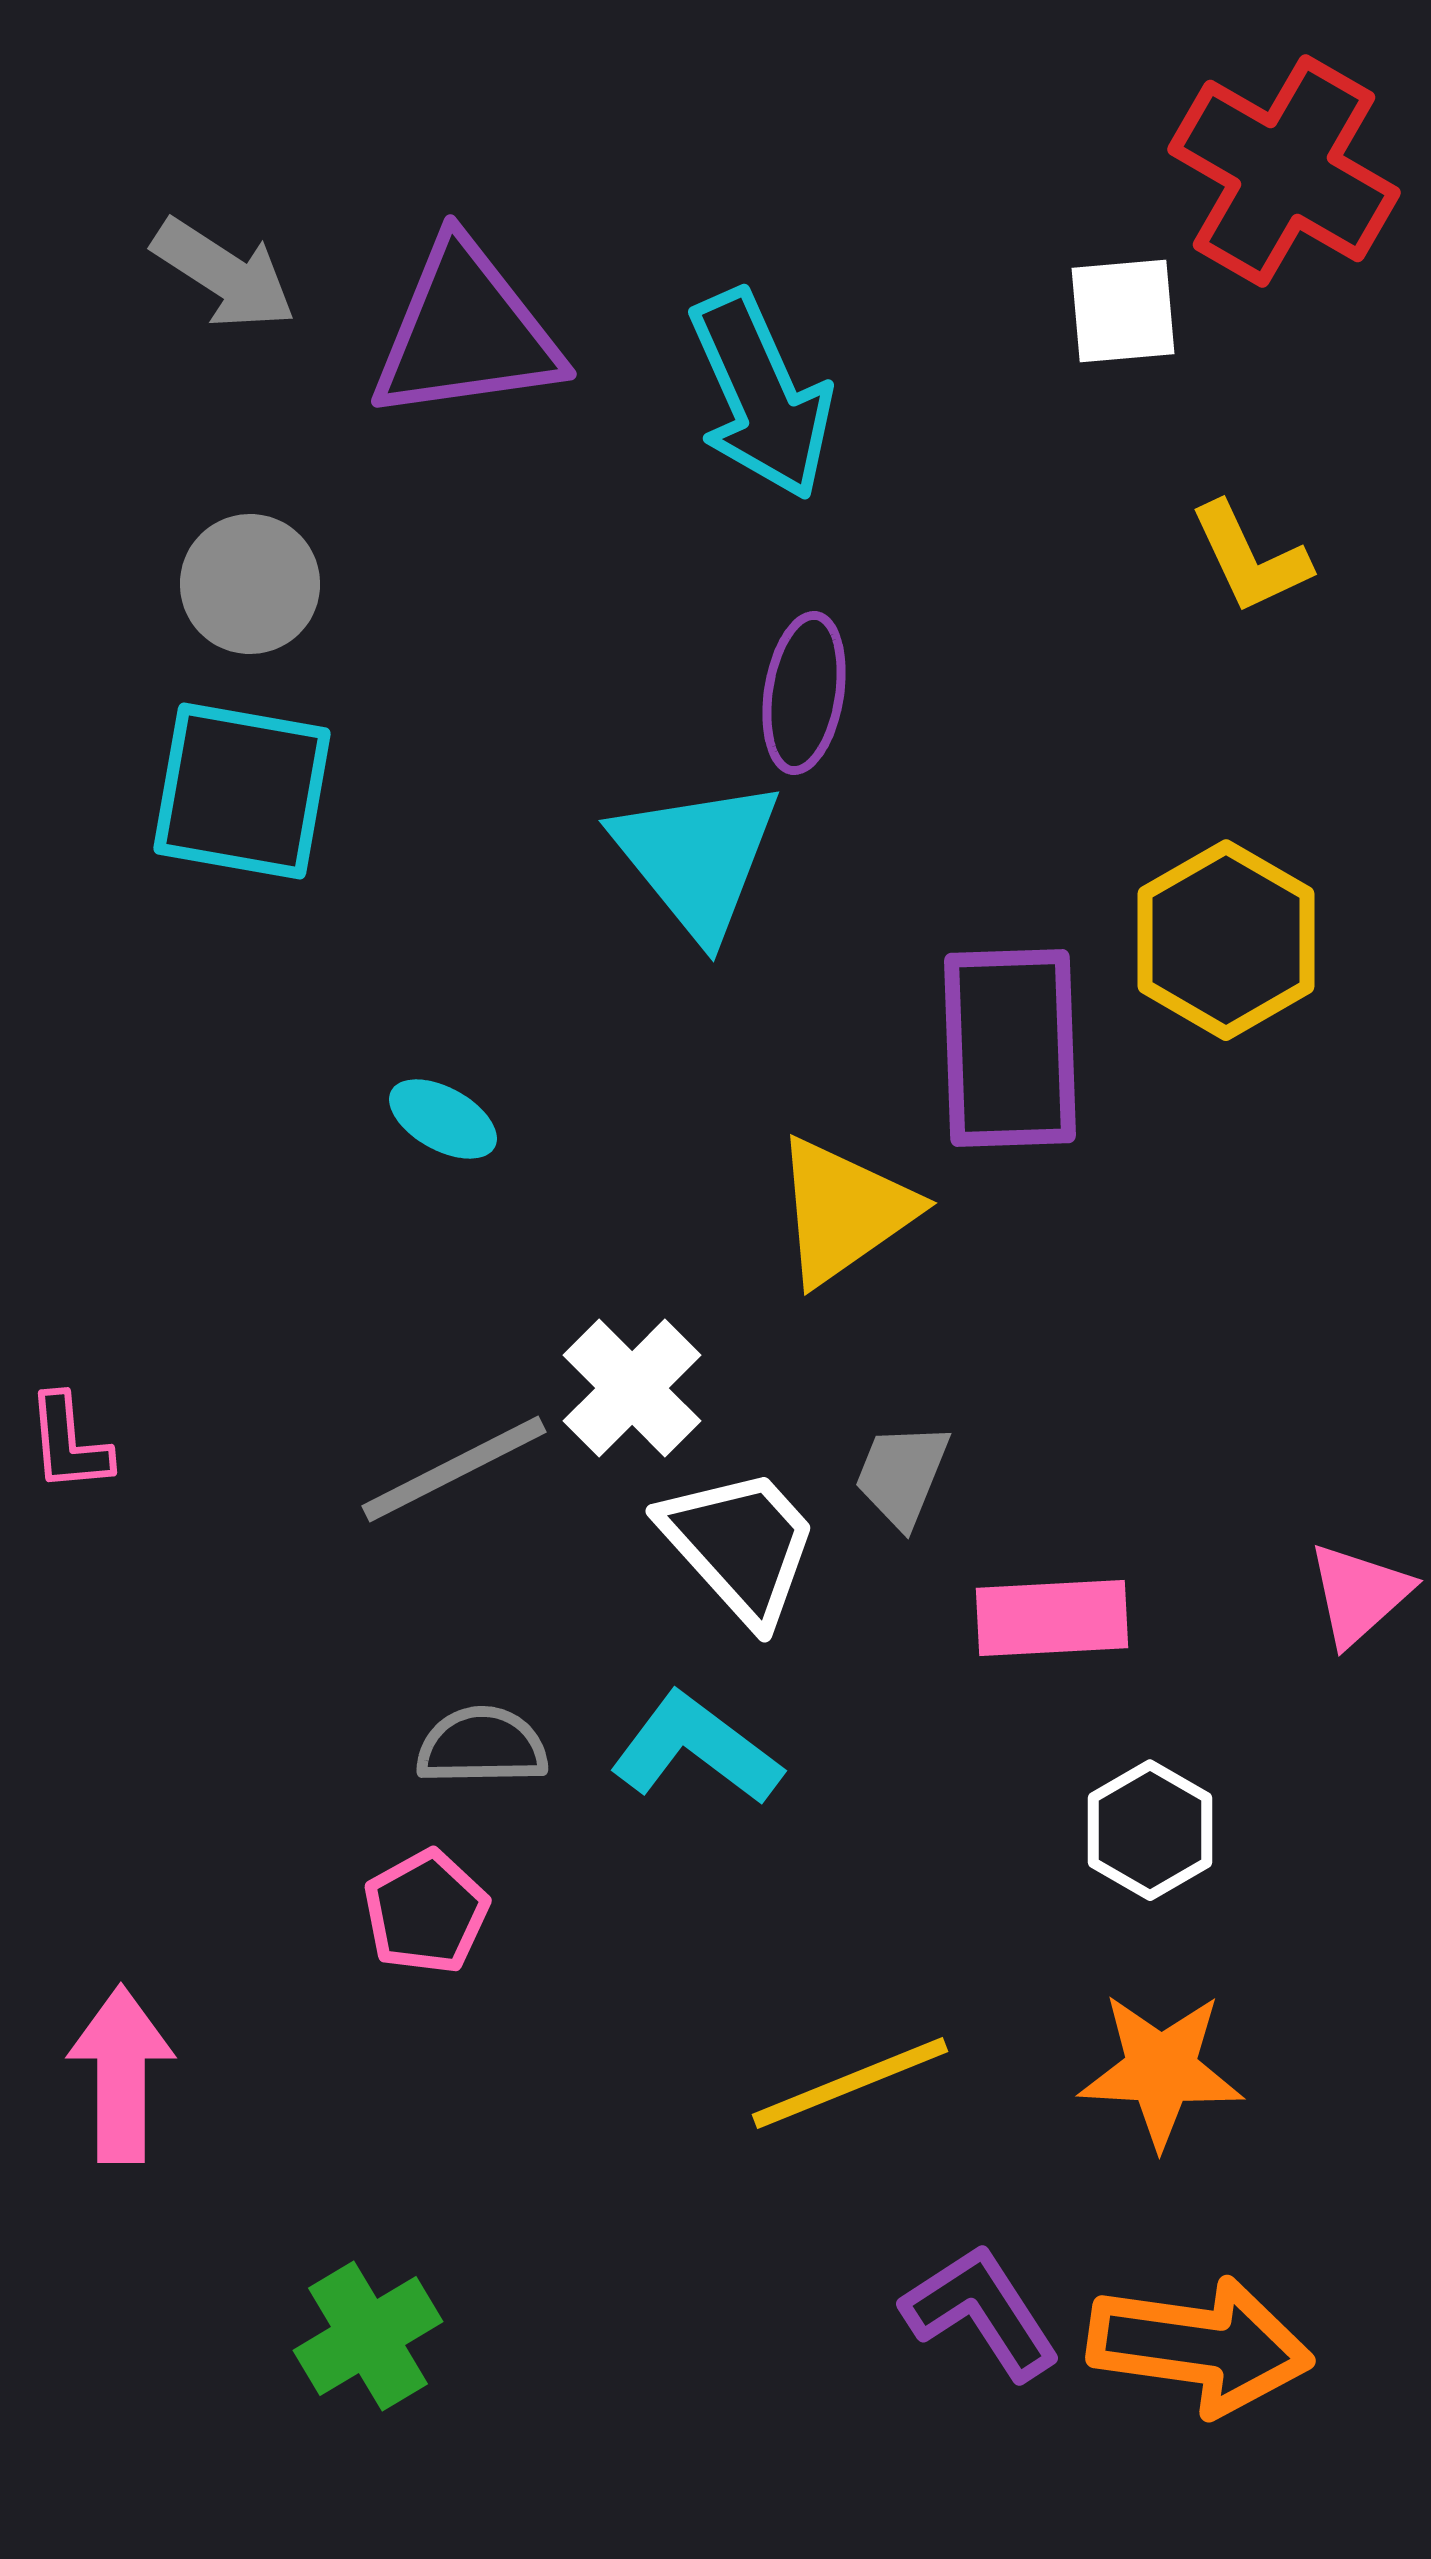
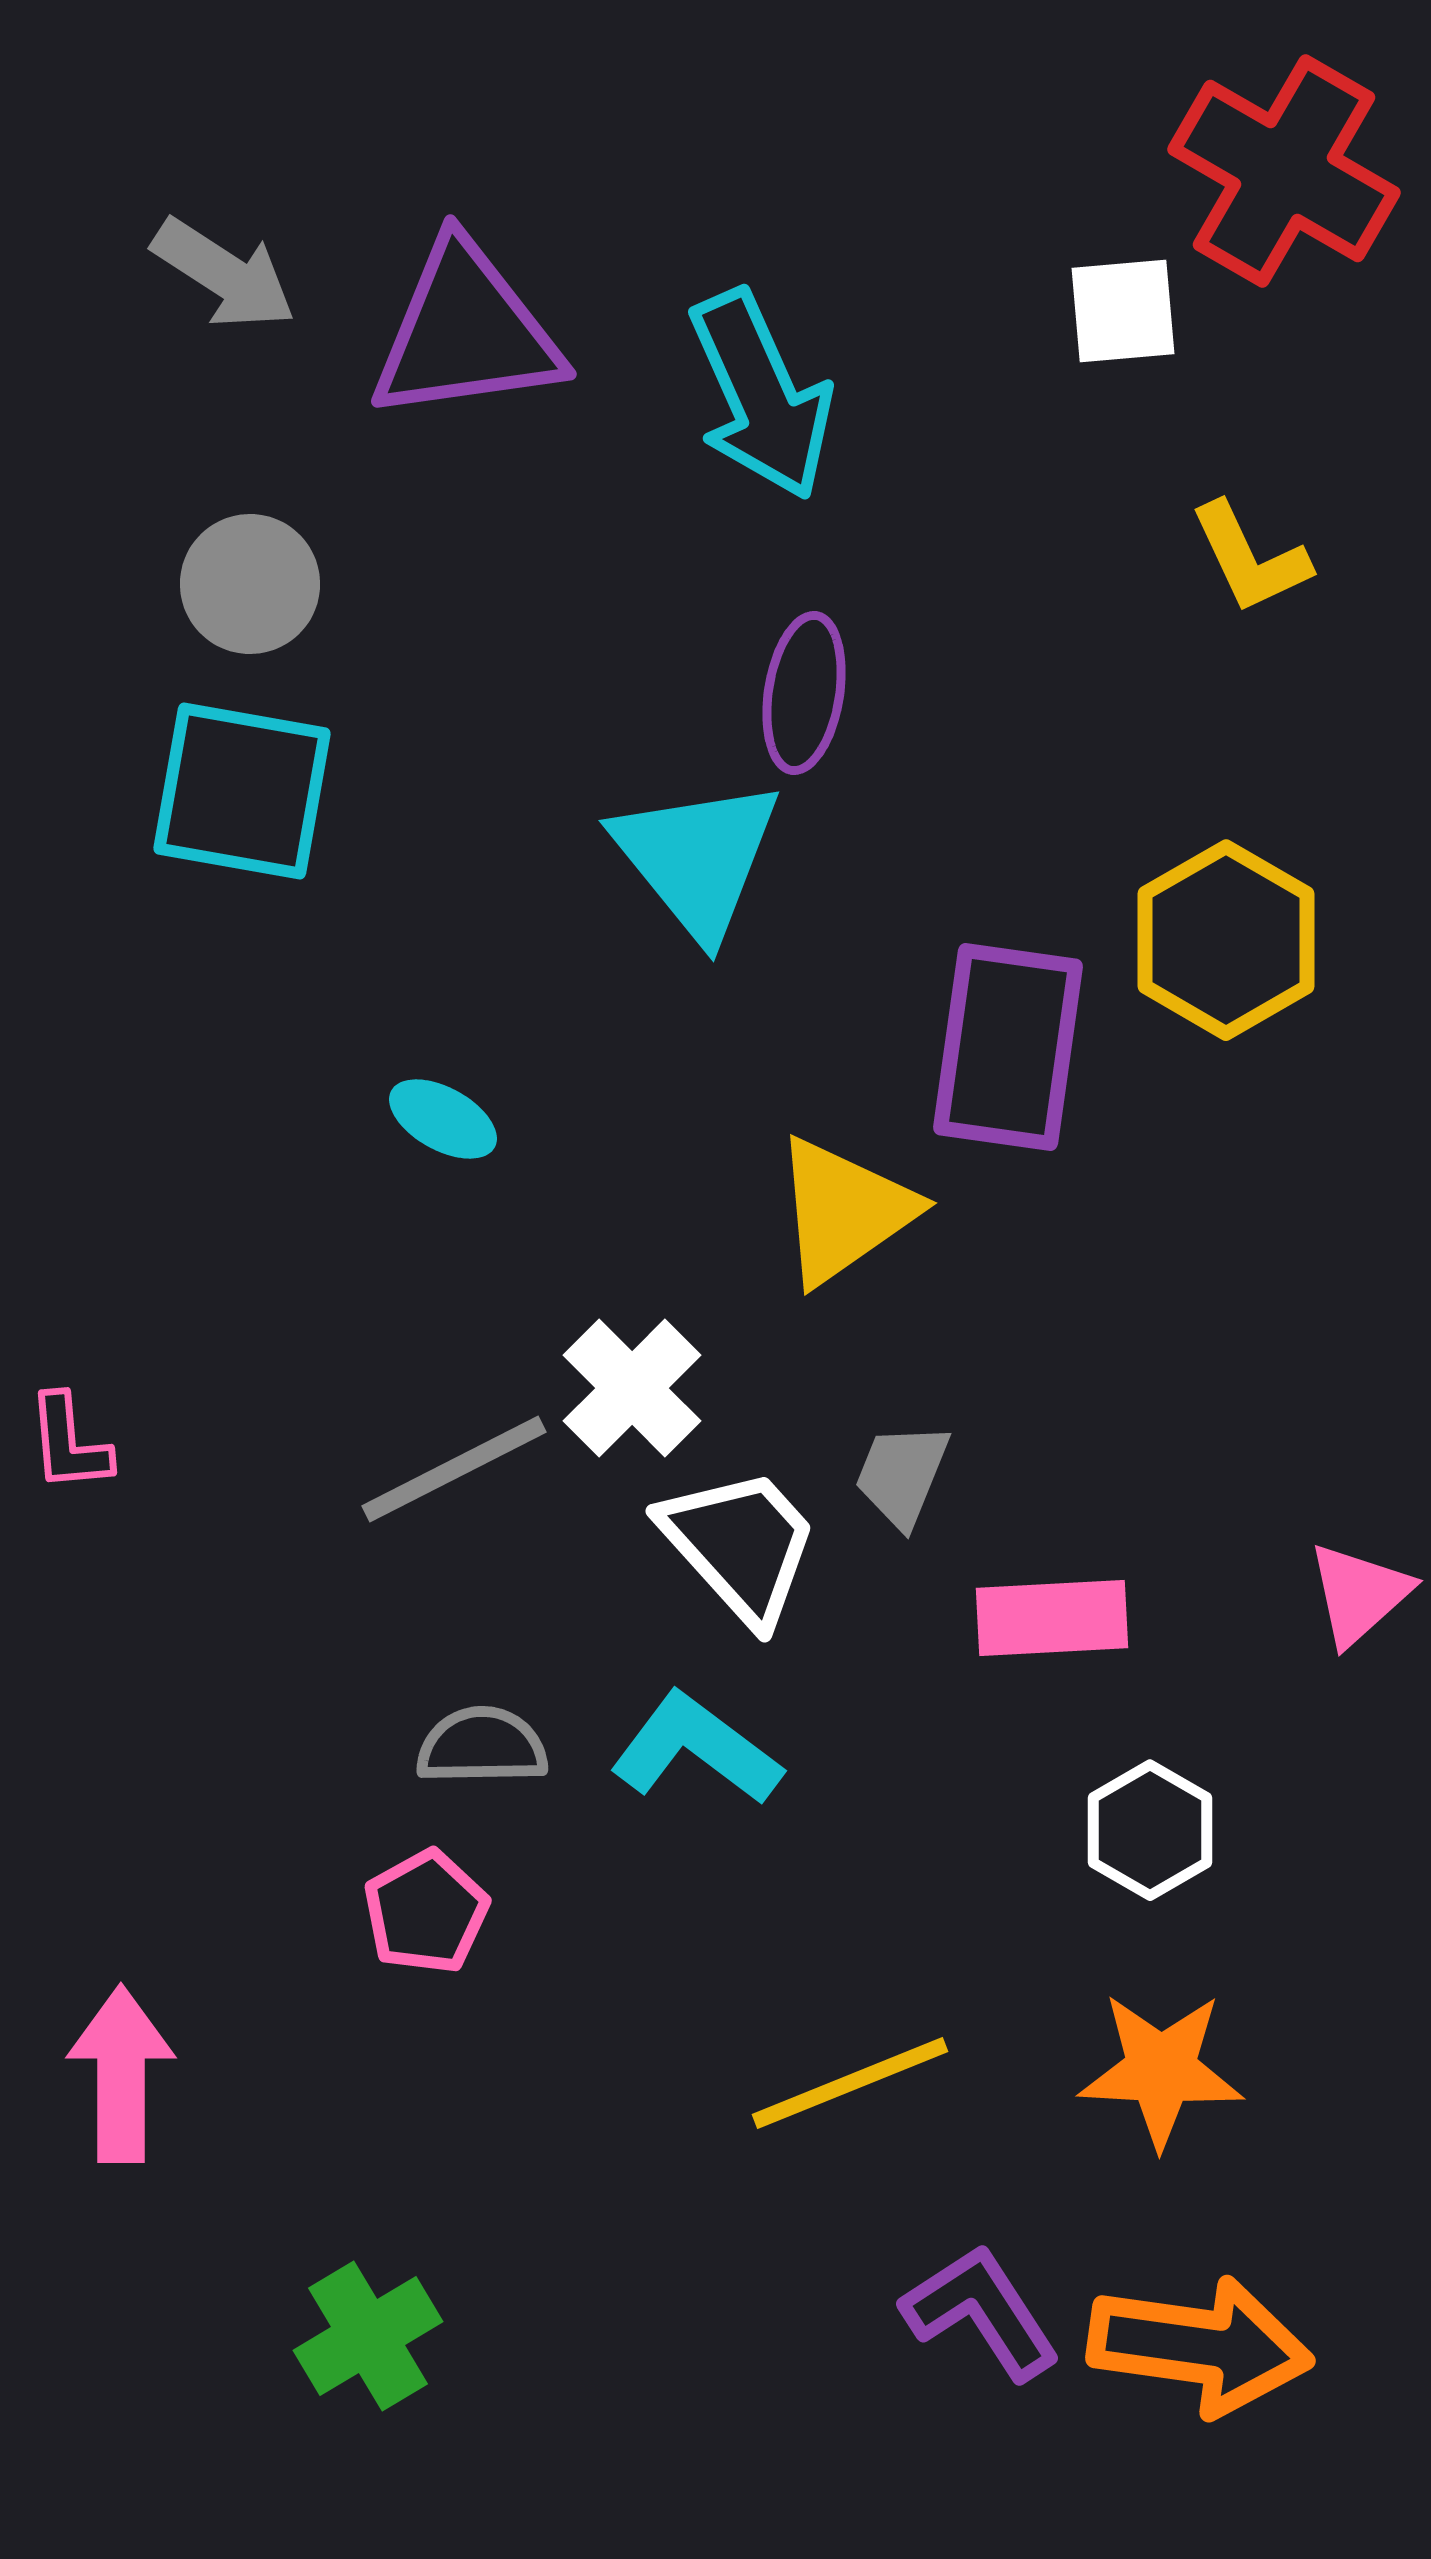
purple rectangle: moved 2 px left, 1 px up; rotated 10 degrees clockwise
